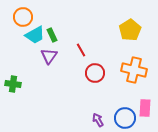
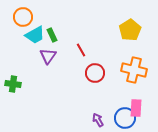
purple triangle: moved 1 px left
pink rectangle: moved 9 px left
